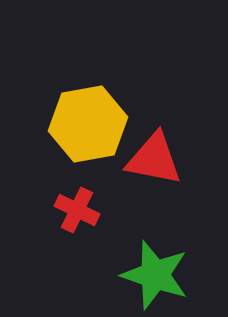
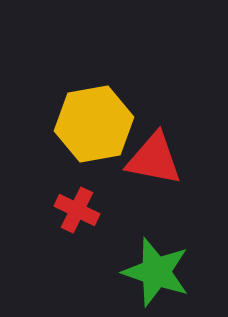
yellow hexagon: moved 6 px right
green star: moved 1 px right, 3 px up
